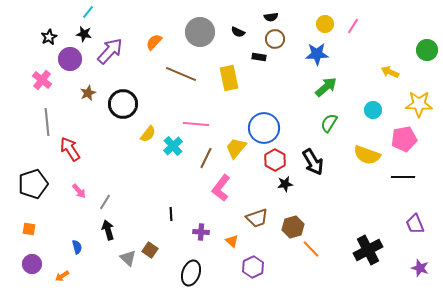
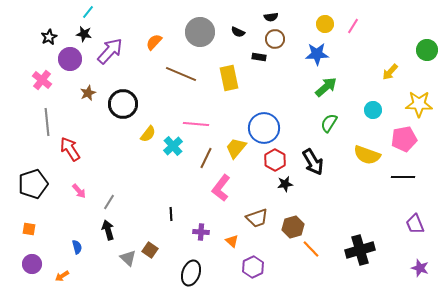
yellow arrow at (390, 72): rotated 72 degrees counterclockwise
gray line at (105, 202): moved 4 px right
black cross at (368, 250): moved 8 px left; rotated 12 degrees clockwise
